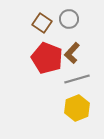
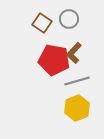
brown L-shape: moved 2 px right
red pentagon: moved 7 px right, 2 px down; rotated 12 degrees counterclockwise
gray line: moved 2 px down
